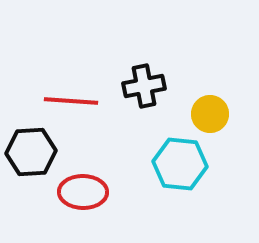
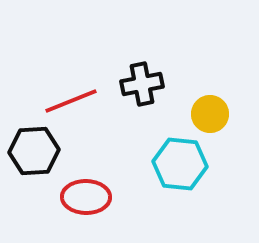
black cross: moved 2 px left, 2 px up
red line: rotated 26 degrees counterclockwise
black hexagon: moved 3 px right, 1 px up
red ellipse: moved 3 px right, 5 px down
